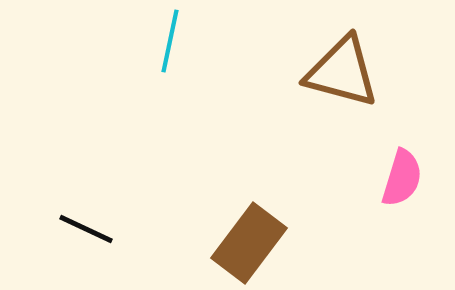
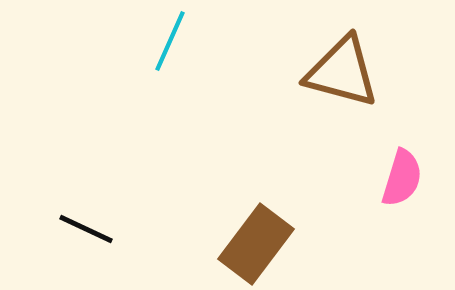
cyan line: rotated 12 degrees clockwise
brown rectangle: moved 7 px right, 1 px down
